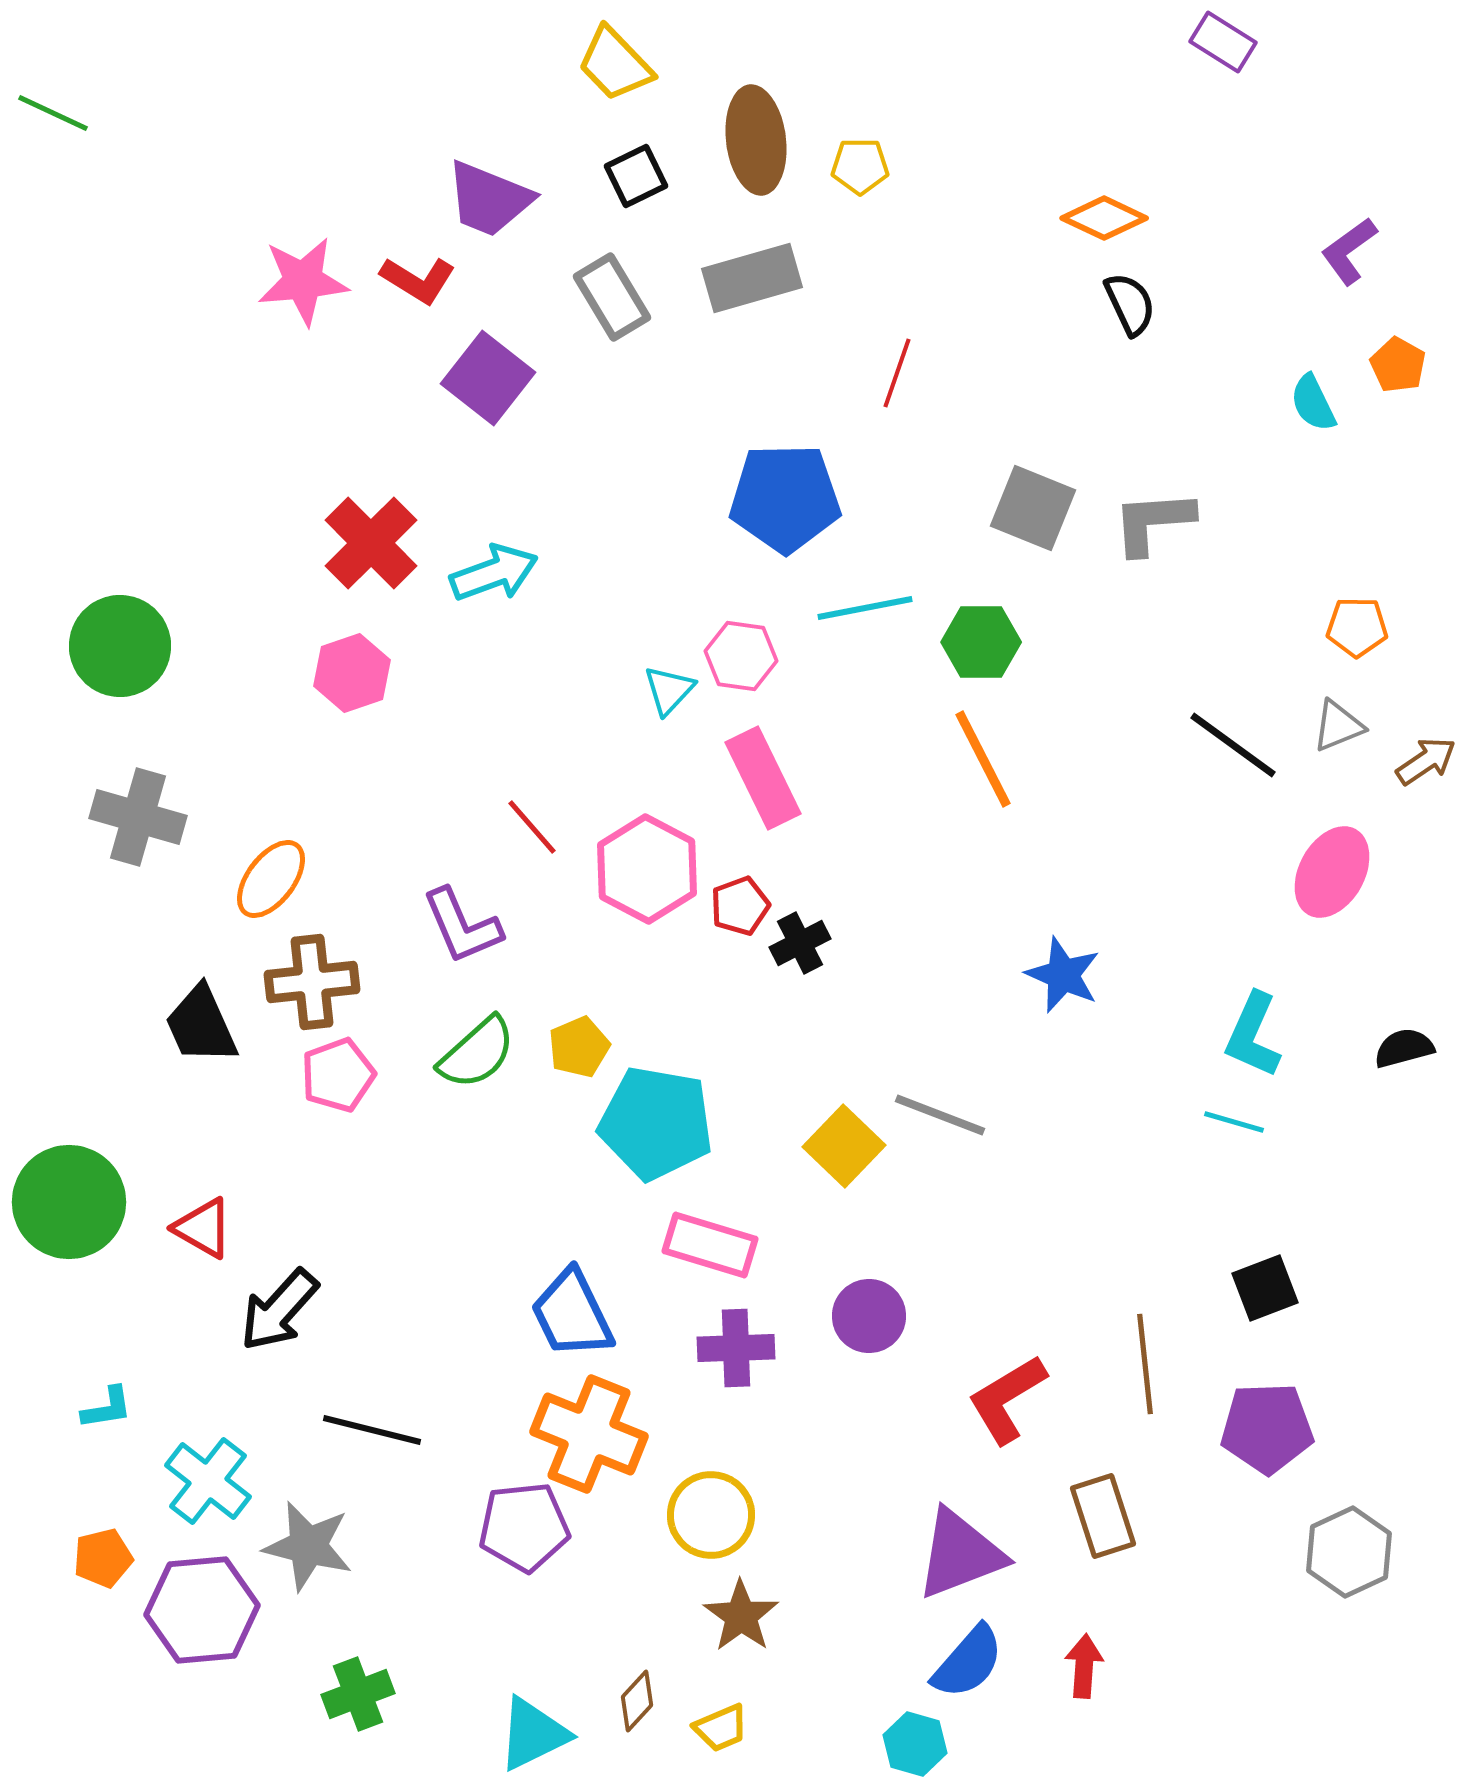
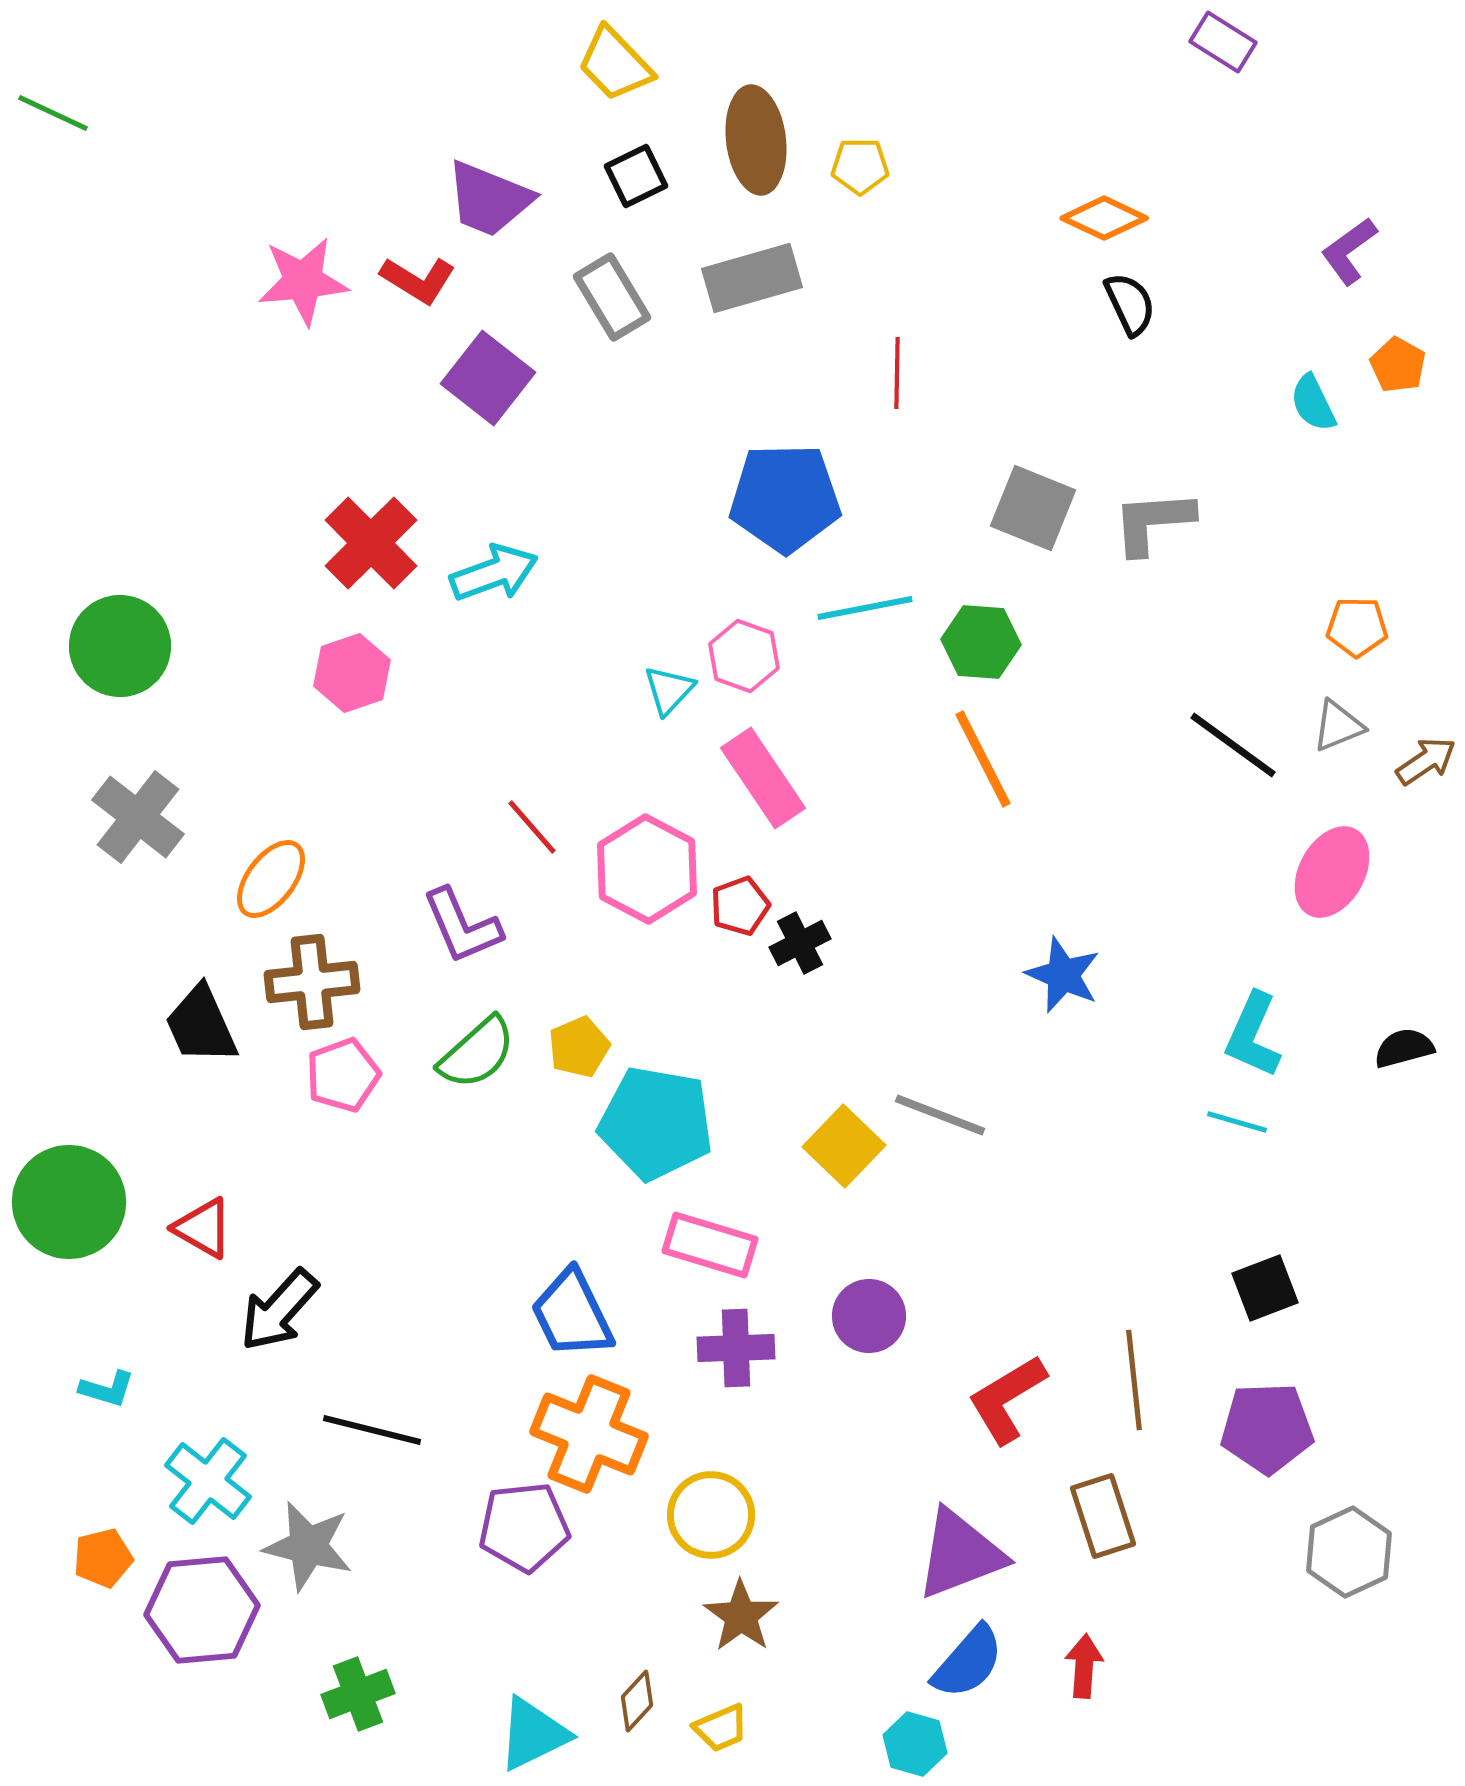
red line at (897, 373): rotated 18 degrees counterclockwise
green hexagon at (981, 642): rotated 4 degrees clockwise
pink hexagon at (741, 656): moved 3 px right; rotated 12 degrees clockwise
pink rectangle at (763, 778): rotated 8 degrees counterclockwise
gray cross at (138, 817): rotated 22 degrees clockwise
pink pentagon at (338, 1075): moved 5 px right
cyan line at (1234, 1122): moved 3 px right
brown line at (1145, 1364): moved 11 px left, 16 px down
cyan L-shape at (107, 1408): moved 19 px up; rotated 26 degrees clockwise
